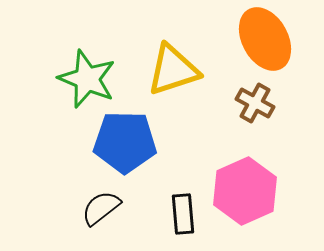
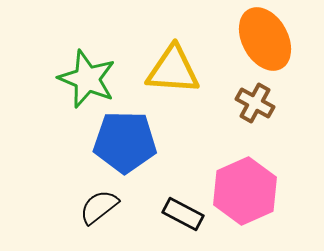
yellow triangle: rotated 22 degrees clockwise
black semicircle: moved 2 px left, 1 px up
black rectangle: rotated 57 degrees counterclockwise
